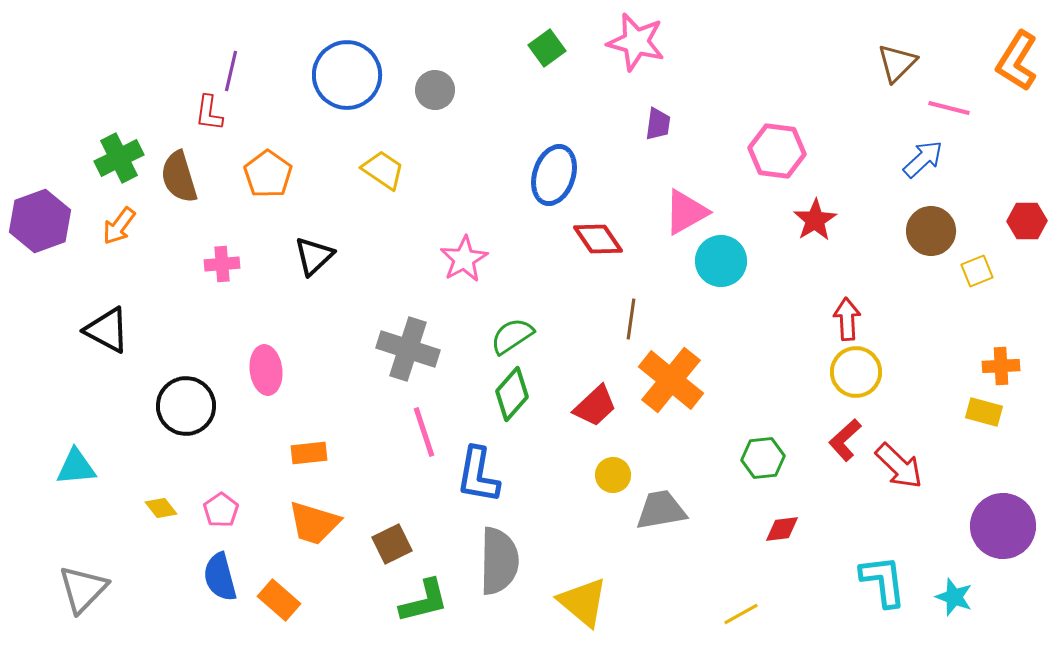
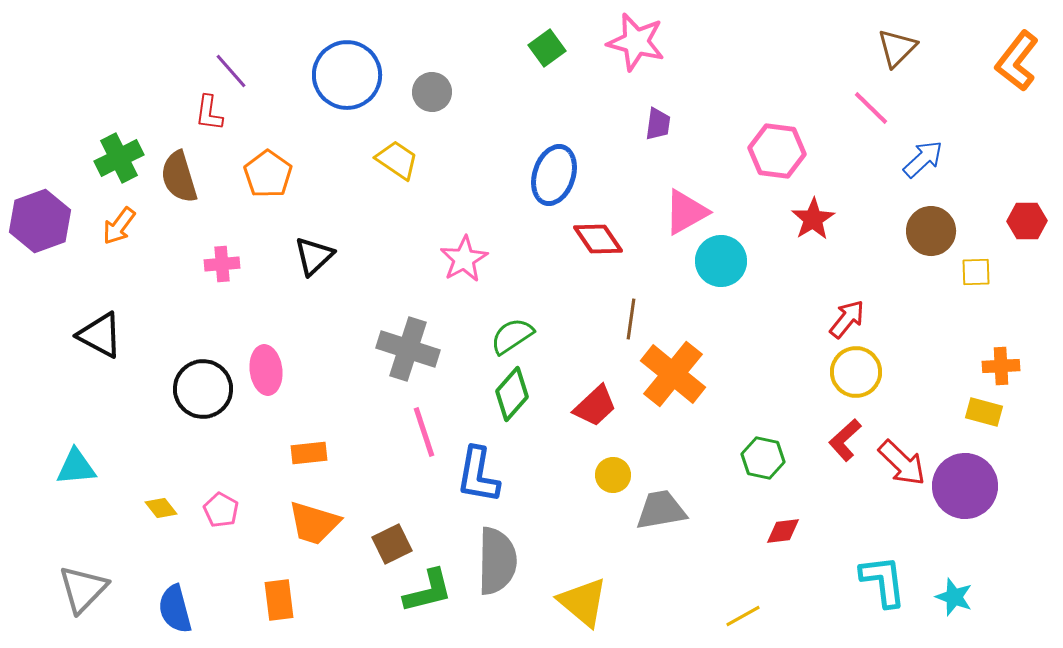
orange L-shape at (1017, 61): rotated 6 degrees clockwise
brown triangle at (897, 63): moved 15 px up
purple line at (231, 71): rotated 54 degrees counterclockwise
gray circle at (435, 90): moved 3 px left, 2 px down
pink line at (949, 108): moved 78 px left; rotated 30 degrees clockwise
yellow trapezoid at (383, 170): moved 14 px right, 10 px up
red star at (815, 220): moved 2 px left, 1 px up
yellow square at (977, 271): moved 1 px left, 1 px down; rotated 20 degrees clockwise
red arrow at (847, 319): rotated 42 degrees clockwise
black triangle at (107, 330): moved 7 px left, 5 px down
orange cross at (671, 380): moved 2 px right, 6 px up
black circle at (186, 406): moved 17 px right, 17 px up
green hexagon at (763, 458): rotated 18 degrees clockwise
red arrow at (899, 466): moved 3 px right, 3 px up
pink pentagon at (221, 510): rotated 8 degrees counterclockwise
purple circle at (1003, 526): moved 38 px left, 40 px up
red diamond at (782, 529): moved 1 px right, 2 px down
gray semicircle at (499, 561): moved 2 px left
blue semicircle at (220, 577): moved 45 px left, 32 px down
orange rectangle at (279, 600): rotated 42 degrees clockwise
green L-shape at (424, 601): moved 4 px right, 10 px up
yellow line at (741, 614): moved 2 px right, 2 px down
